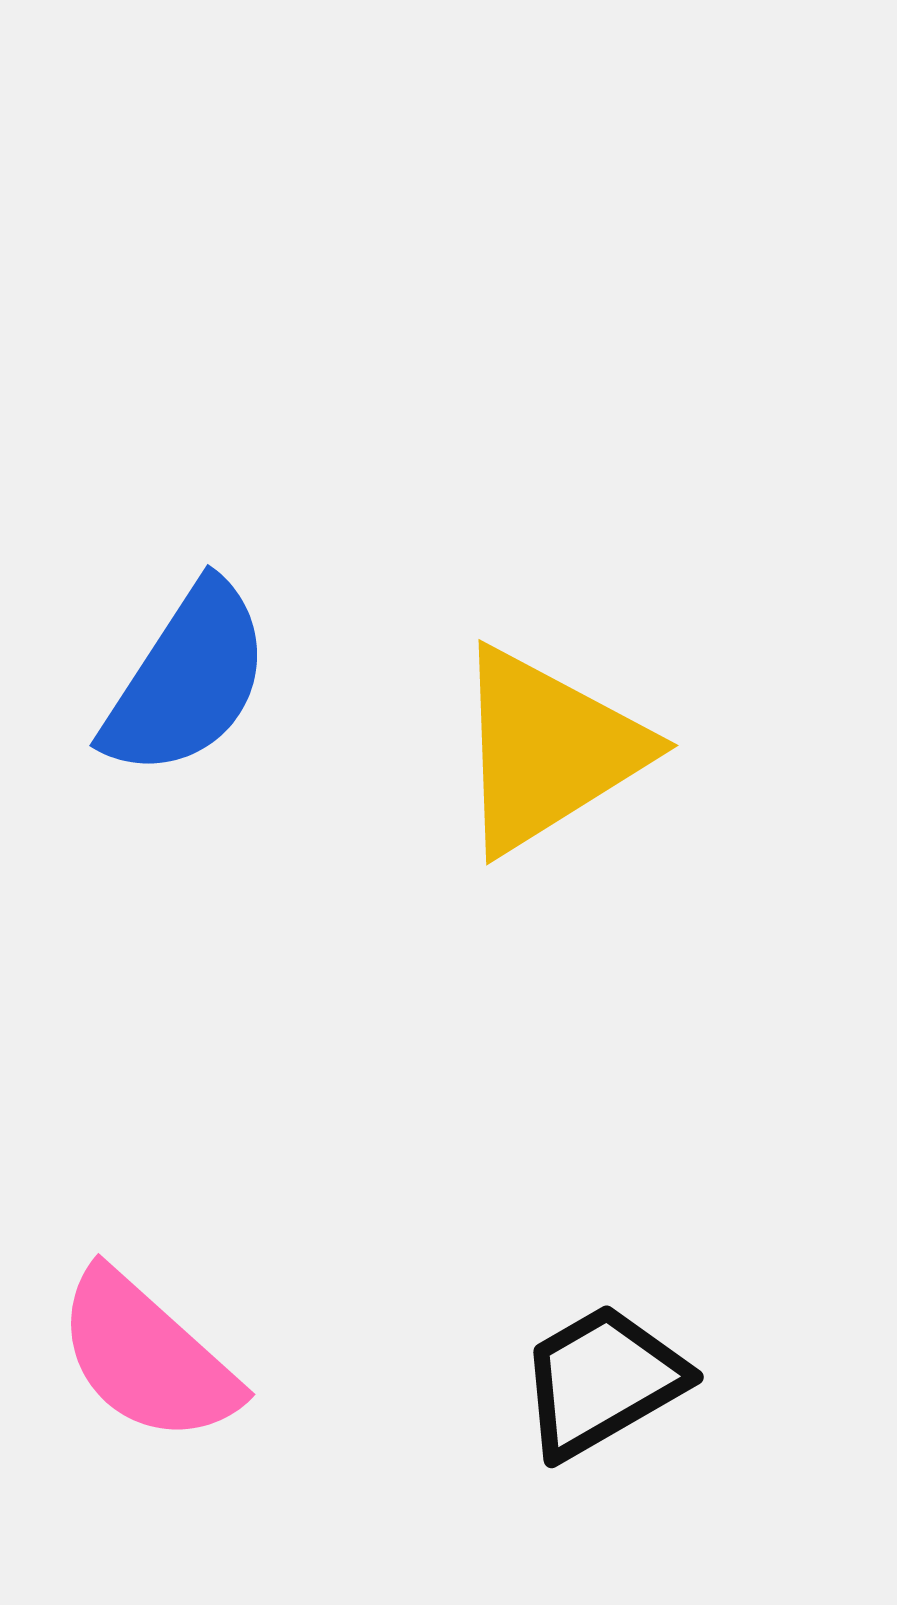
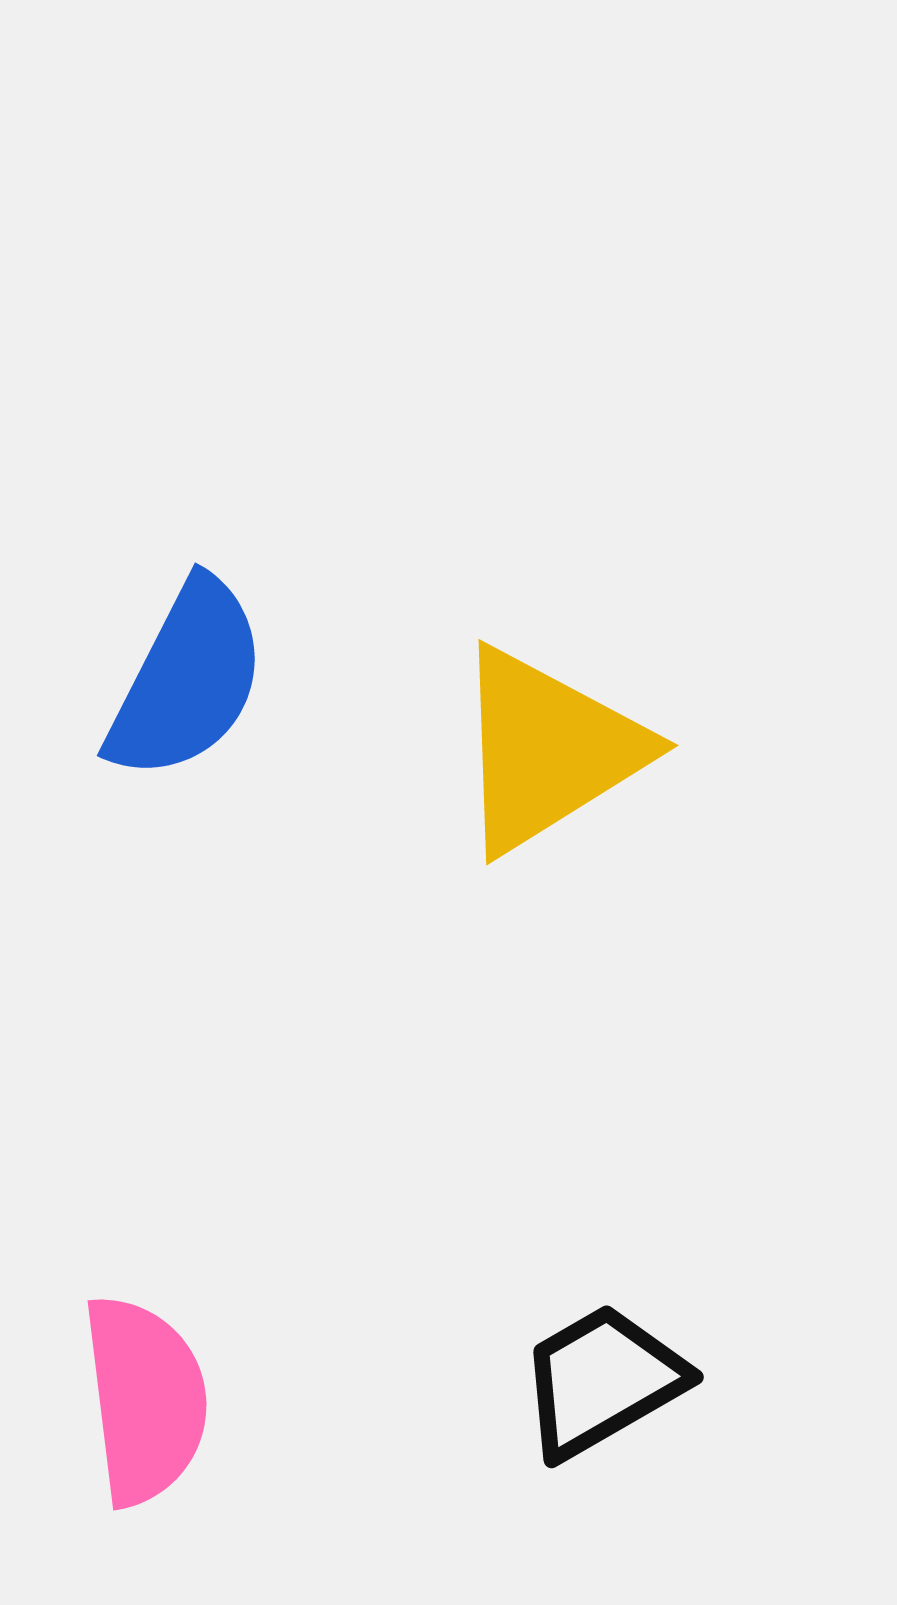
blue semicircle: rotated 6 degrees counterclockwise
pink semicircle: moved 2 px left, 43 px down; rotated 139 degrees counterclockwise
